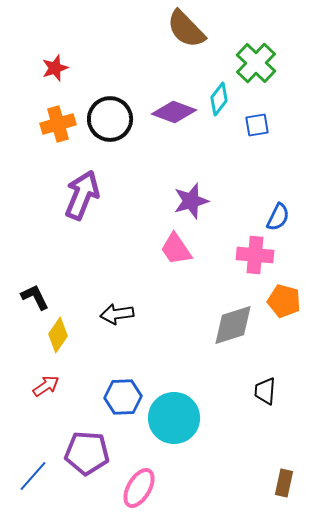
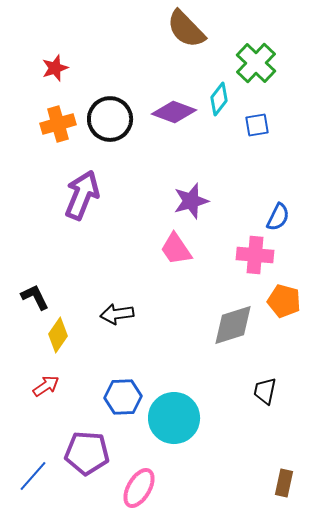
black trapezoid: rotated 8 degrees clockwise
